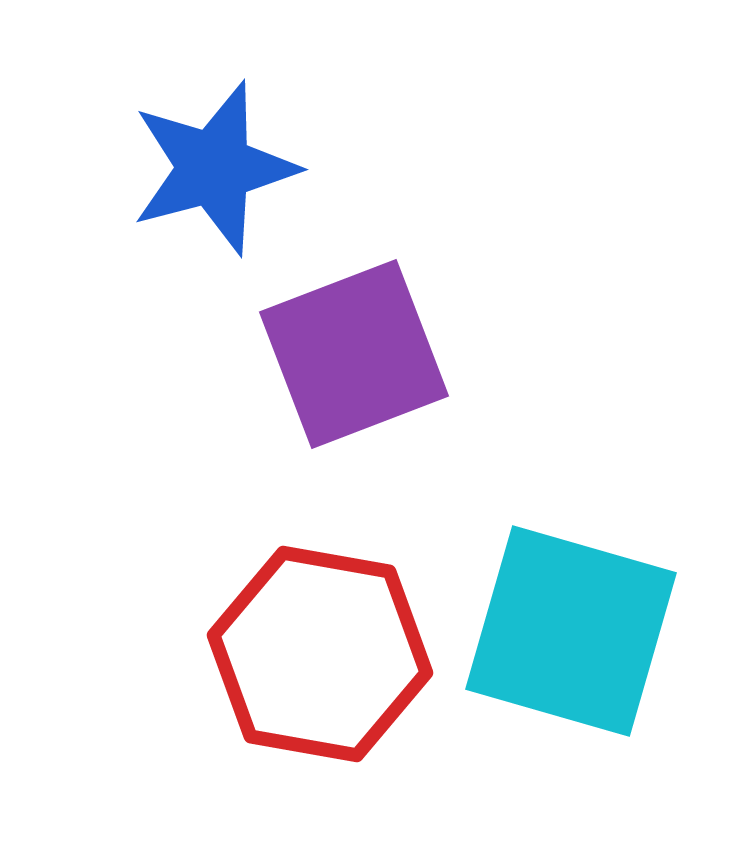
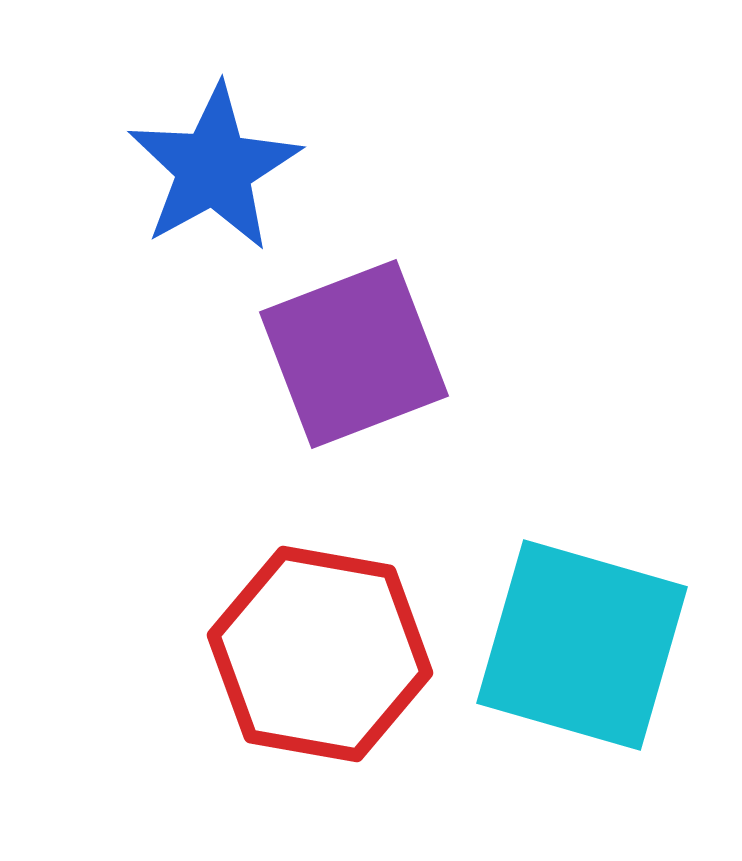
blue star: rotated 14 degrees counterclockwise
cyan square: moved 11 px right, 14 px down
